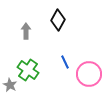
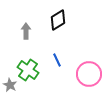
black diamond: rotated 30 degrees clockwise
blue line: moved 8 px left, 2 px up
